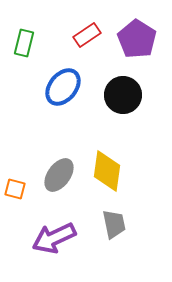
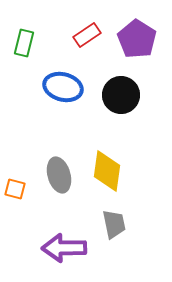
blue ellipse: rotated 66 degrees clockwise
black circle: moved 2 px left
gray ellipse: rotated 52 degrees counterclockwise
purple arrow: moved 10 px right, 10 px down; rotated 24 degrees clockwise
